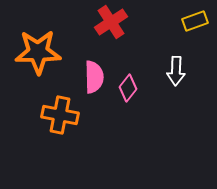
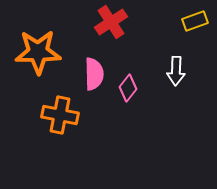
pink semicircle: moved 3 px up
